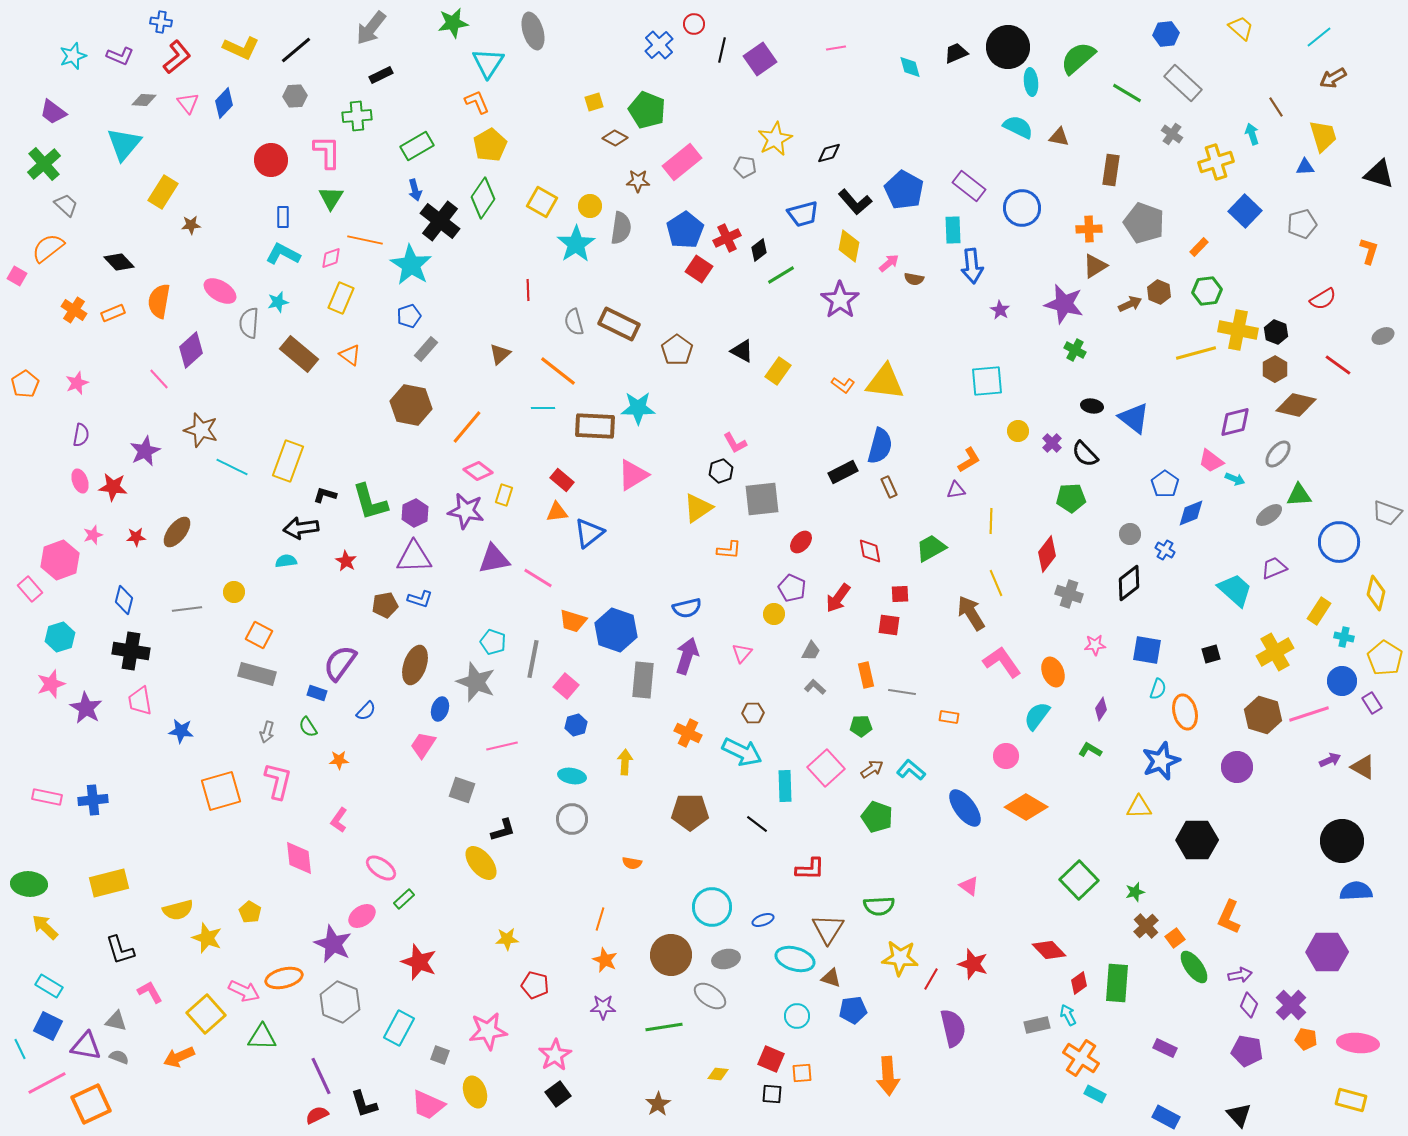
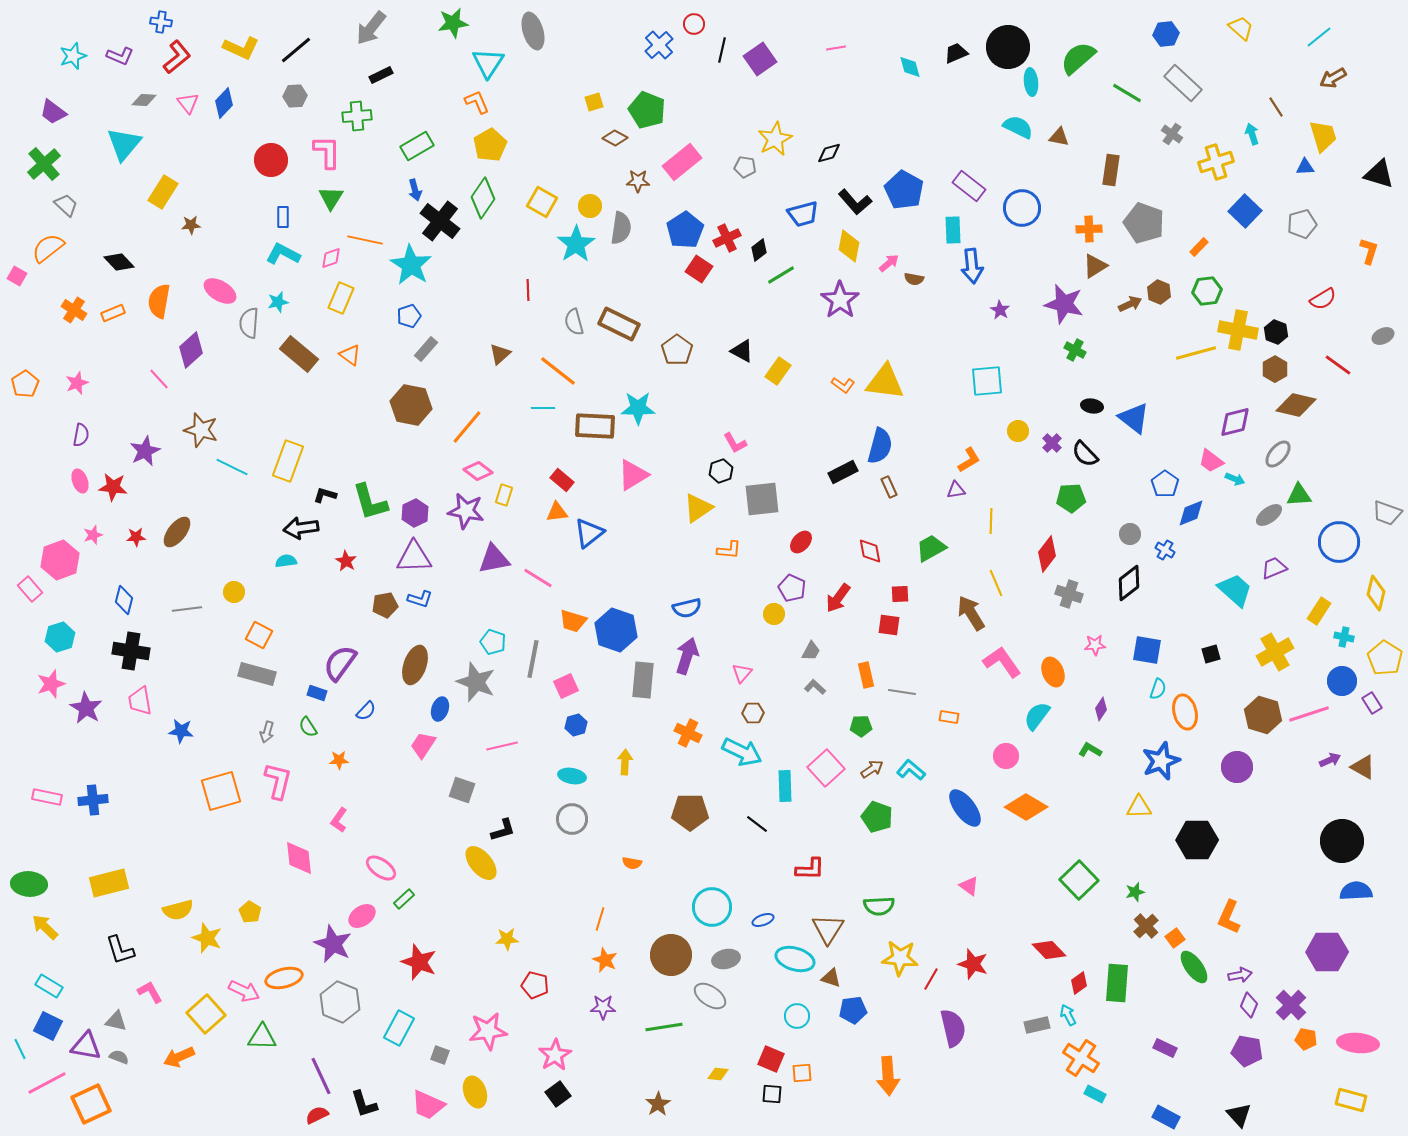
pink triangle at (742, 653): moved 20 px down
pink square at (566, 686): rotated 25 degrees clockwise
